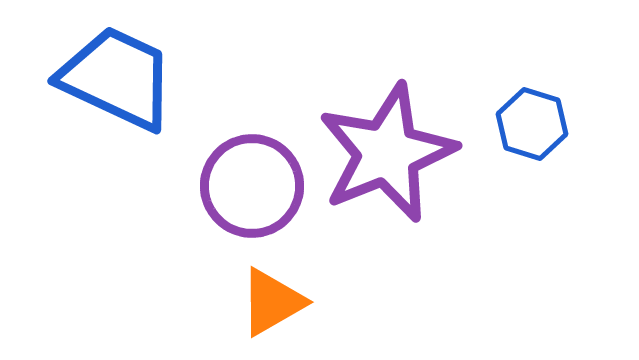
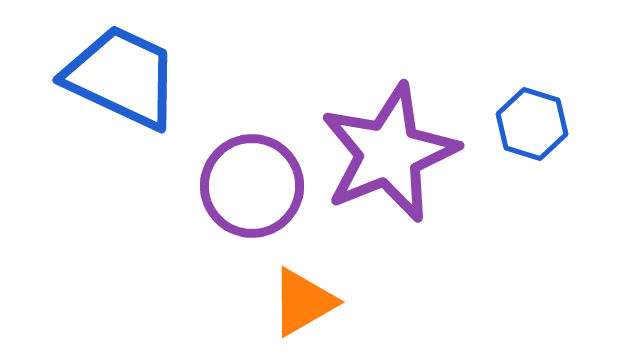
blue trapezoid: moved 5 px right, 1 px up
purple star: moved 2 px right
orange triangle: moved 31 px right
